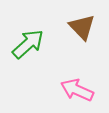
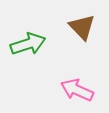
green arrow: rotated 24 degrees clockwise
